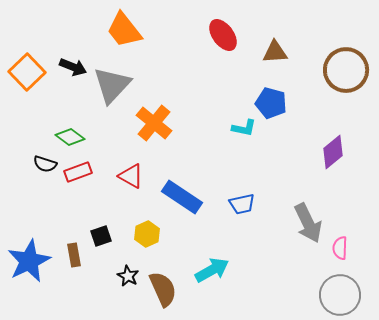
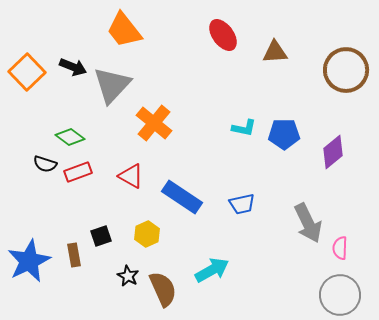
blue pentagon: moved 13 px right, 31 px down; rotated 16 degrees counterclockwise
